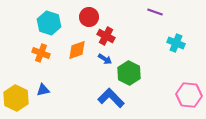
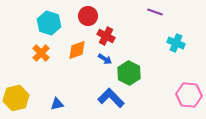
red circle: moved 1 px left, 1 px up
orange cross: rotated 24 degrees clockwise
blue triangle: moved 14 px right, 14 px down
yellow hexagon: rotated 20 degrees clockwise
